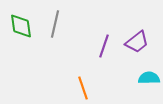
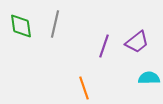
orange line: moved 1 px right
